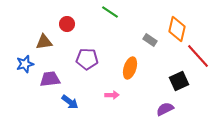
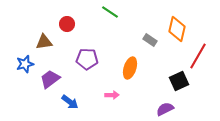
red line: rotated 72 degrees clockwise
purple trapezoid: rotated 30 degrees counterclockwise
